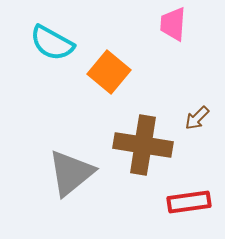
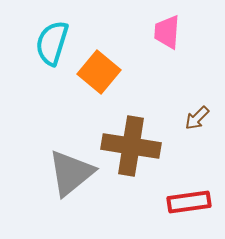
pink trapezoid: moved 6 px left, 8 px down
cyan semicircle: rotated 78 degrees clockwise
orange square: moved 10 px left
brown cross: moved 12 px left, 1 px down
